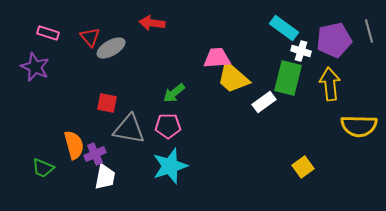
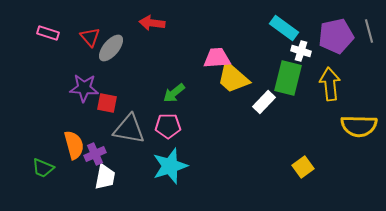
purple pentagon: moved 2 px right, 4 px up
gray ellipse: rotated 20 degrees counterclockwise
purple star: moved 49 px right, 21 px down; rotated 20 degrees counterclockwise
white rectangle: rotated 10 degrees counterclockwise
